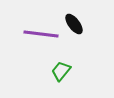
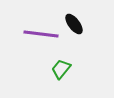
green trapezoid: moved 2 px up
